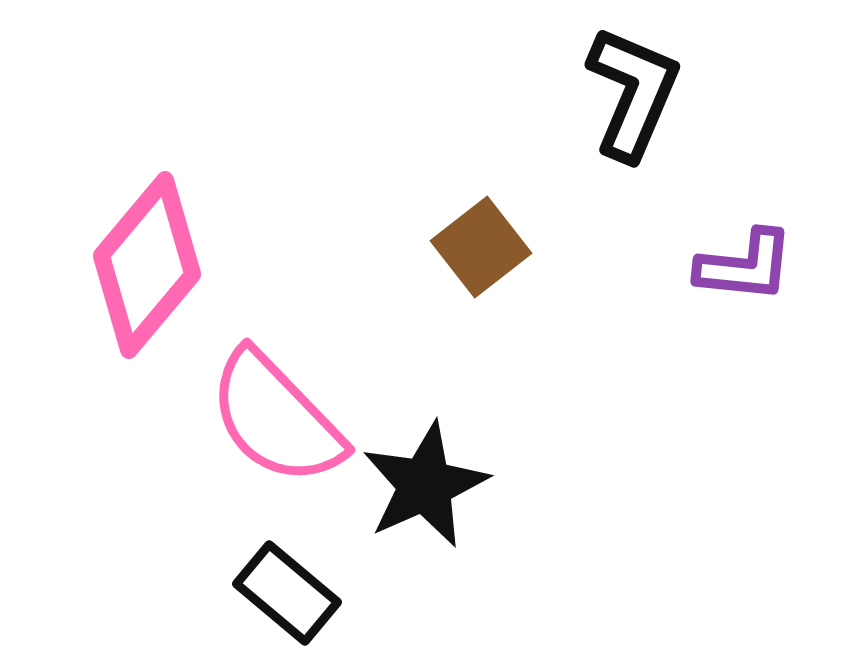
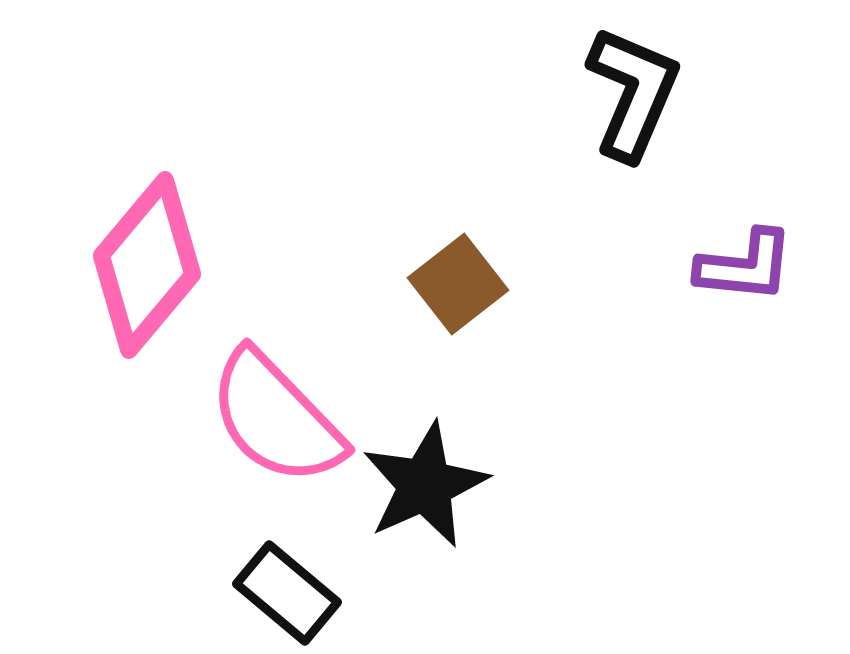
brown square: moved 23 px left, 37 px down
